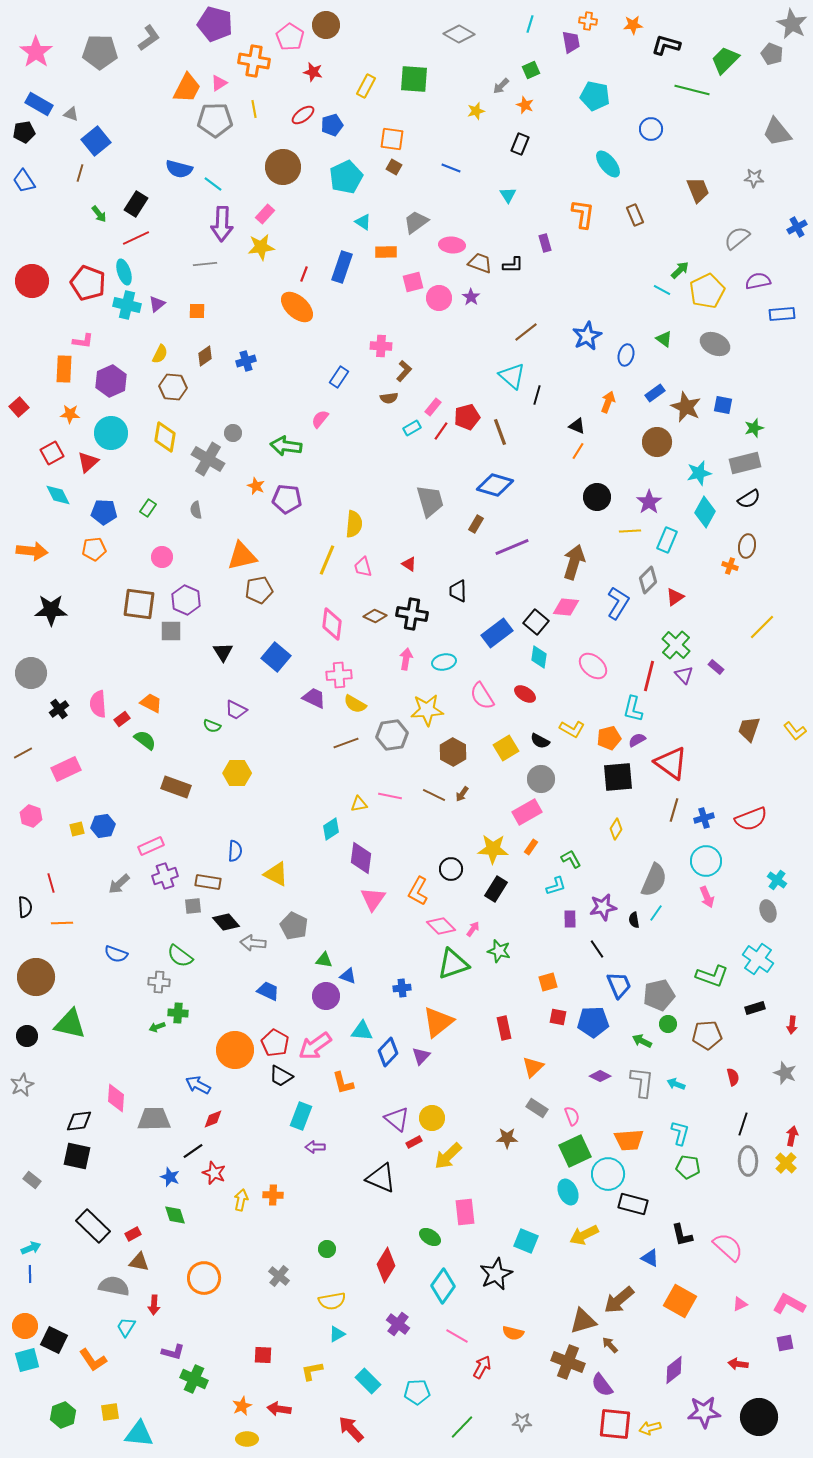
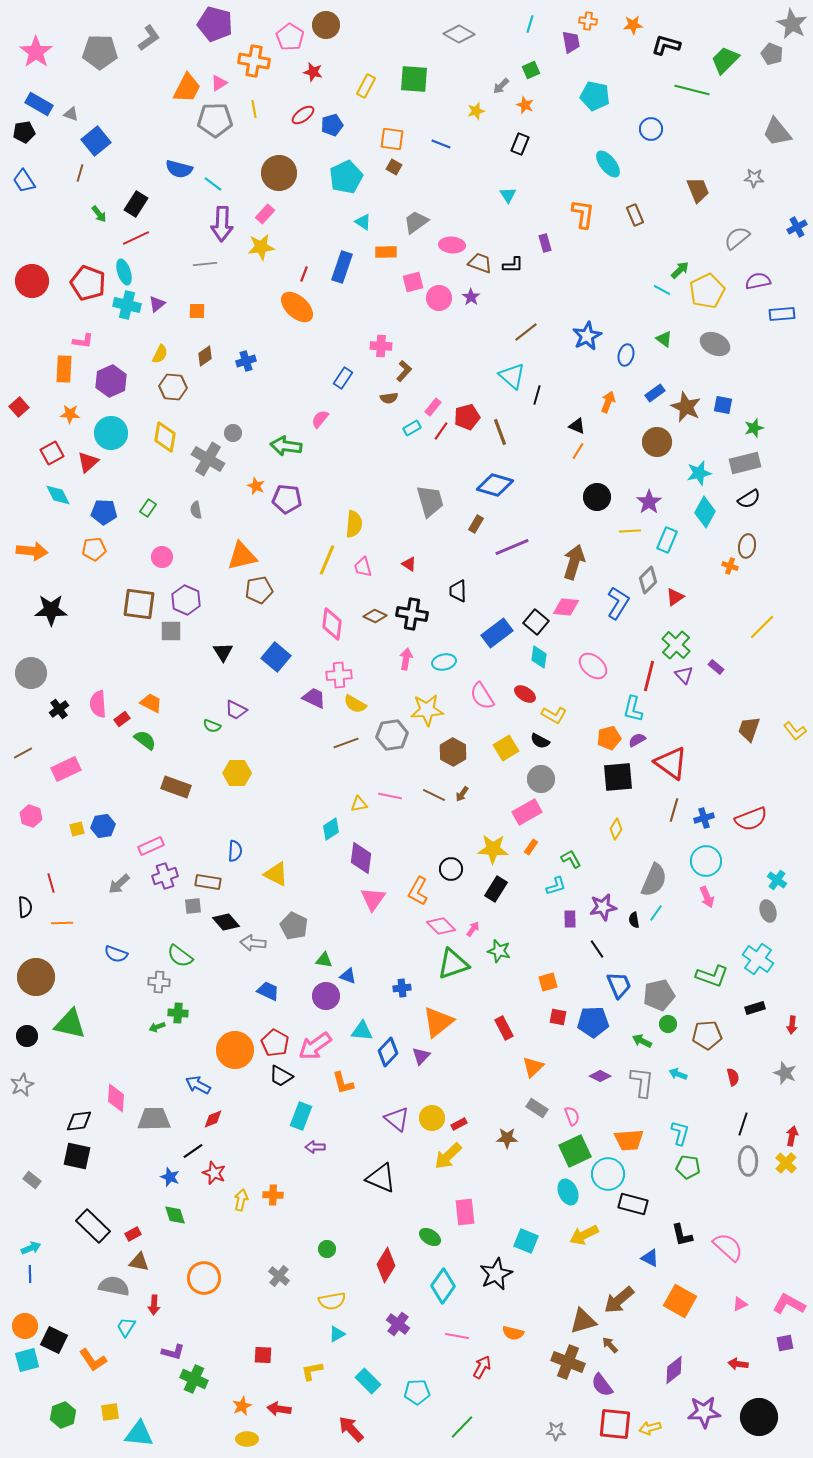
brown circle at (283, 167): moved 4 px left, 6 px down
blue line at (451, 168): moved 10 px left, 24 px up
blue rectangle at (339, 377): moved 4 px right, 1 px down
yellow L-shape at (572, 729): moved 18 px left, 14 px up
red rectangle at (504, 1028): rotated 15 degrees counterclockwise
cyan arrow at (676, 1084): moved 2 px right, 10 px up
red rectangle at (414, 1142): moved 45 px right, 18 px up
pink line at (457, 1336): rotated 20 degrees counterclockwise
gray star at (522, 1422): moved 34 px right, 9 px down
